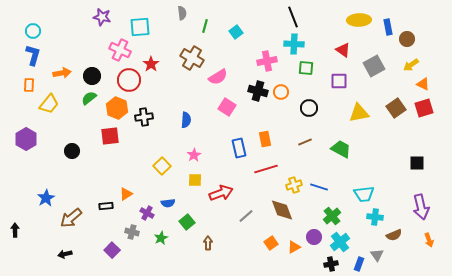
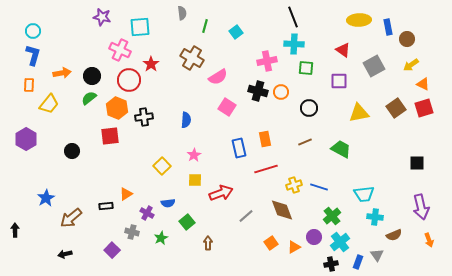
blue rectangle at (359, 264): moved 1 px left, 2 px up
